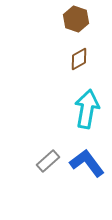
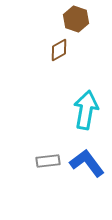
brown diamond: moved 20 px left, 9 px up
cyan arrow: moved 1 px left, 1 px down
gray rectangle: rotated 35 degrees clockwise
